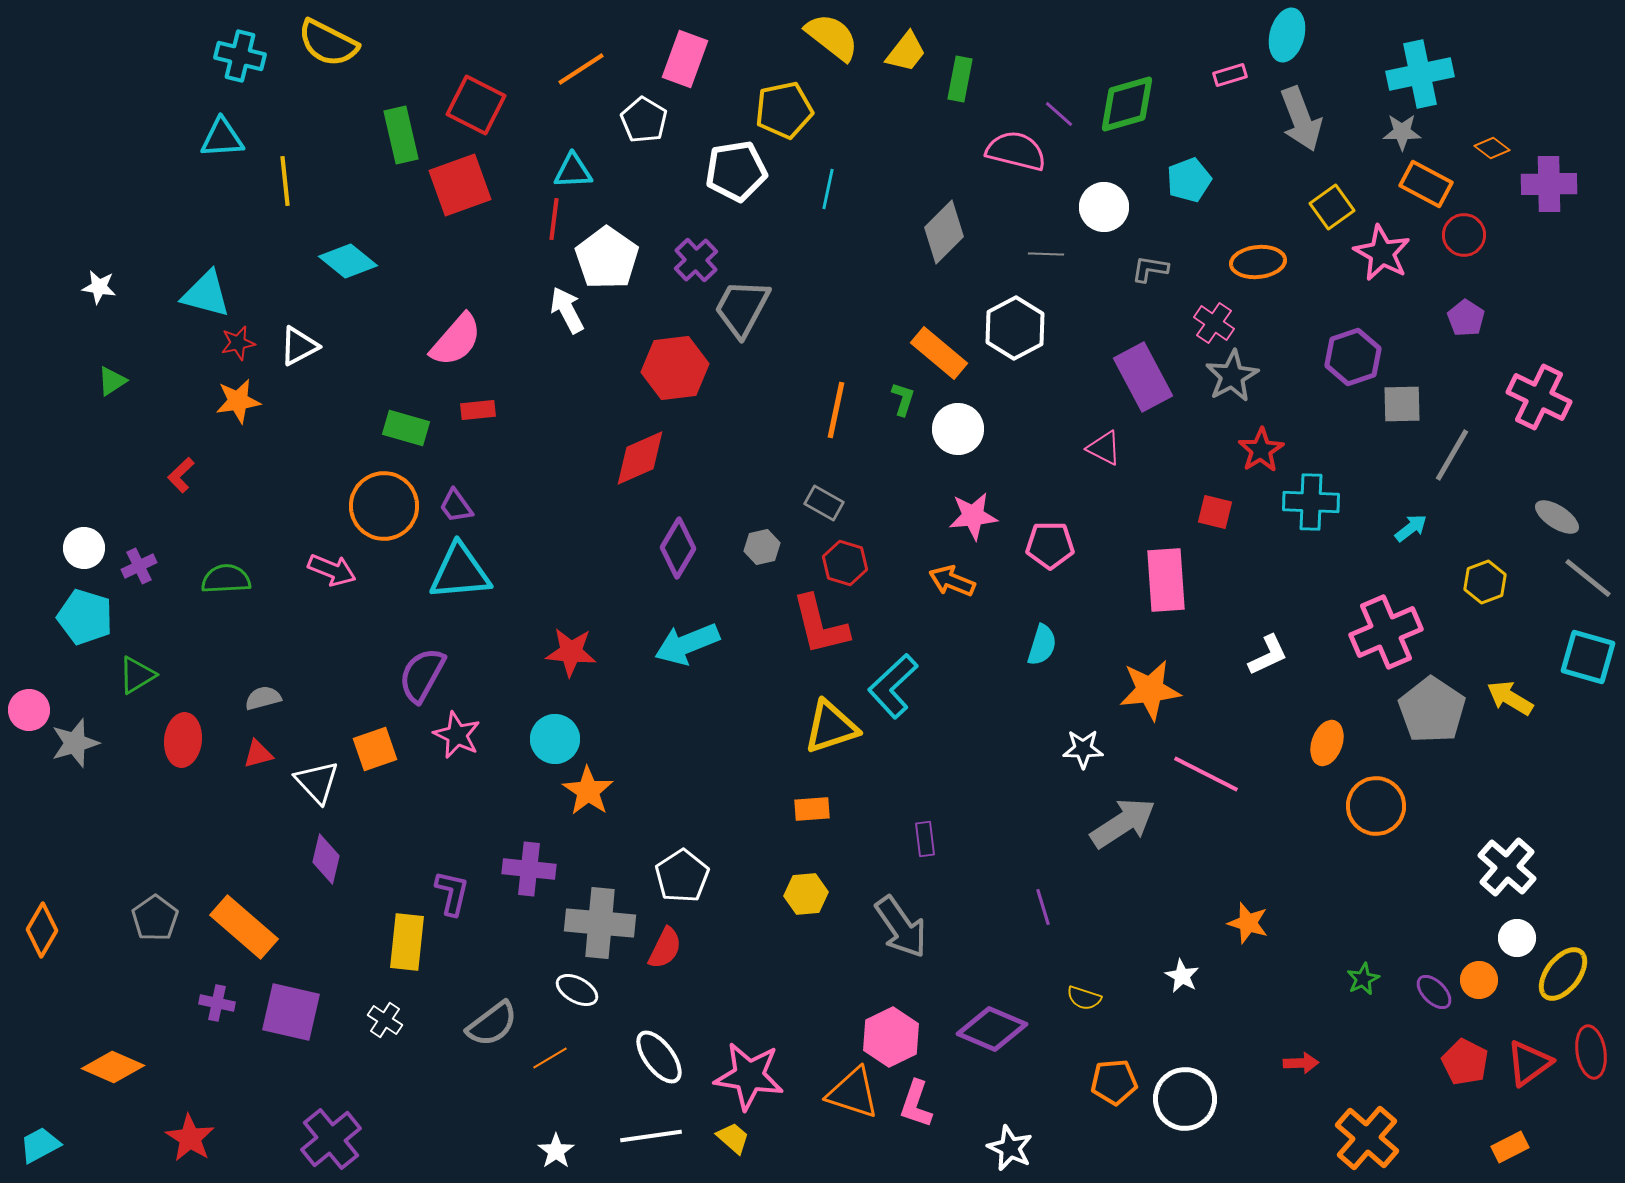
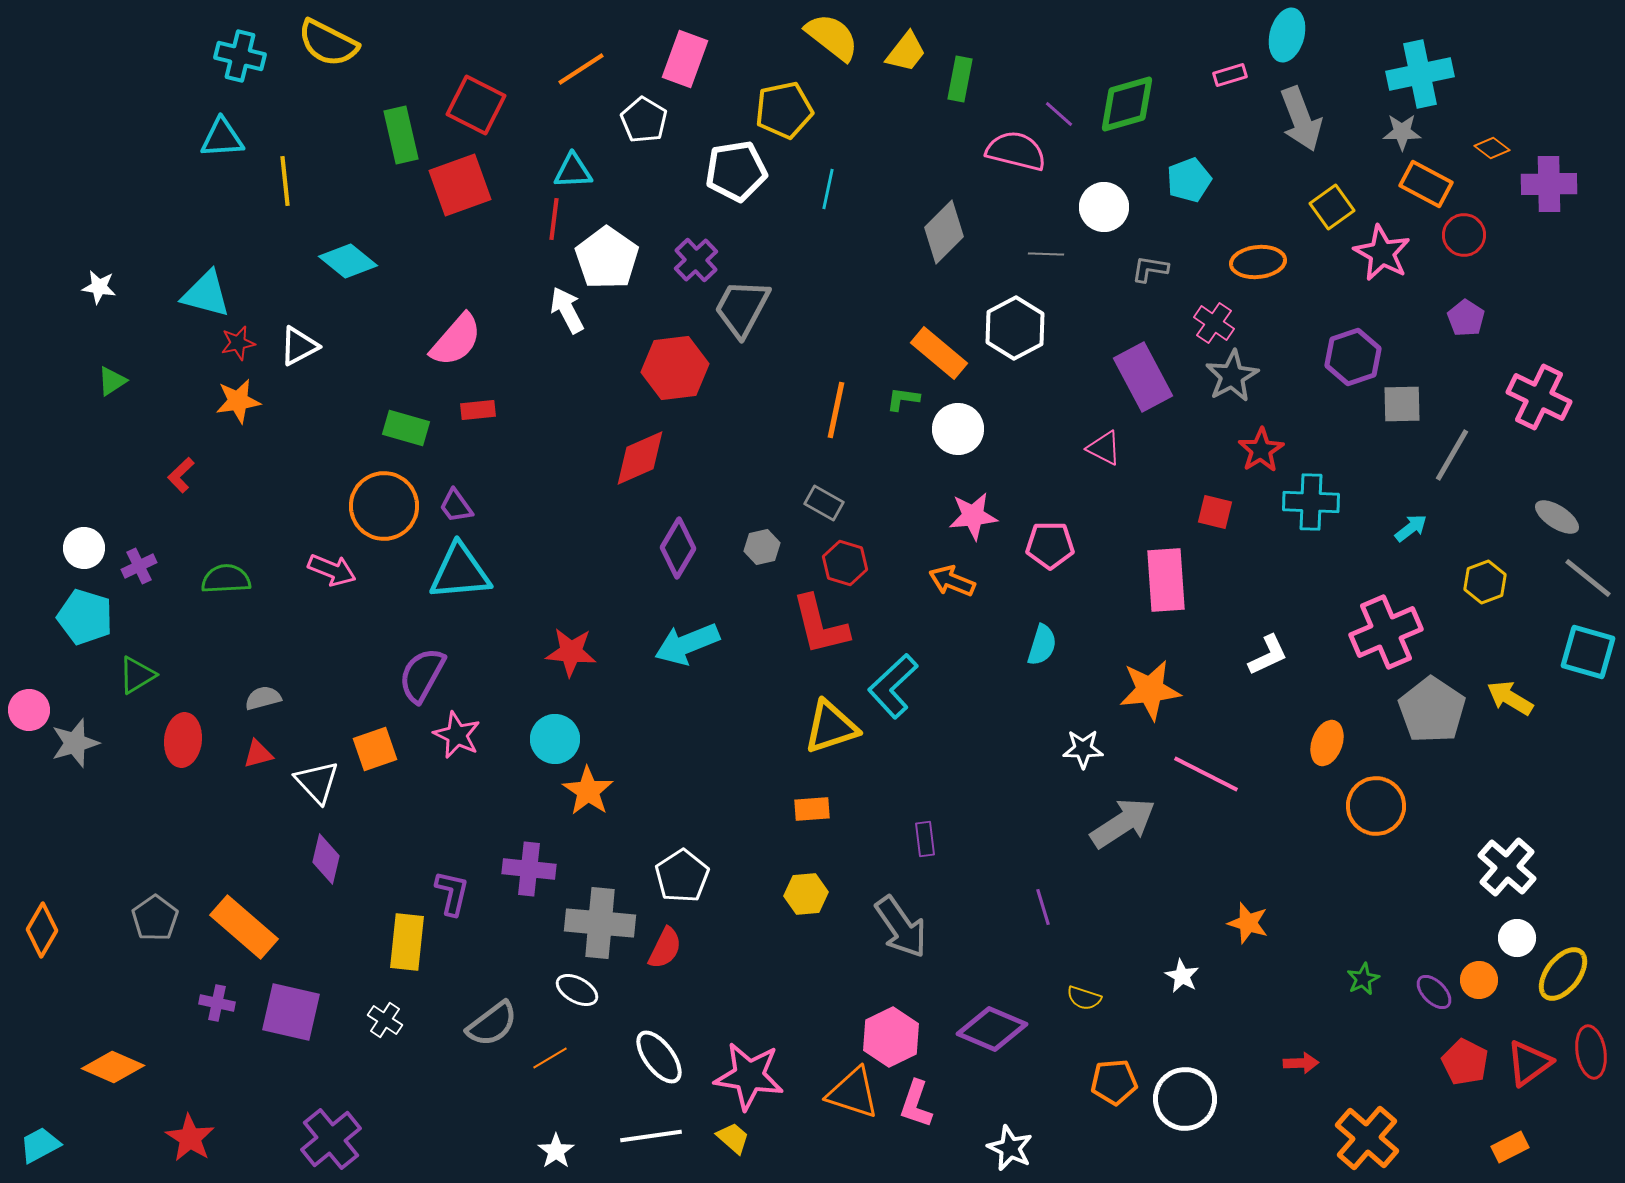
green L-shape at (903, 399): rotated 100 degrees counterclockwise
cyan square at (1588, 657): moved 5 px up
